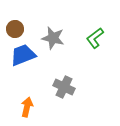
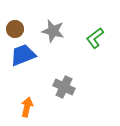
gray star: moved 7 px up
